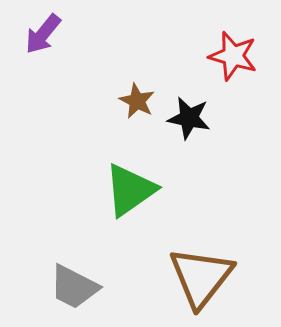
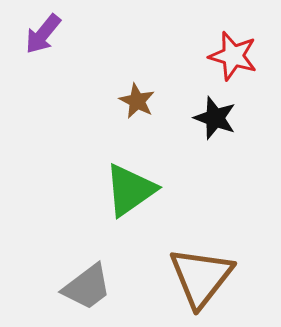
black star: moved 26 px right; rotated 9 degrees clockwise
gray trapezoid: moved 13 px right; rotated 64 degrees counterclockwise
